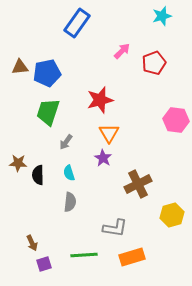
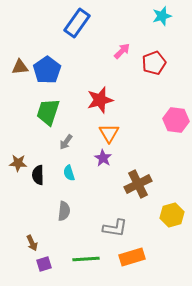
blue pentagon: moved 3 px up; rotated 24 degrees counterclockwise
gray semicircle: moved 6 px left, 9 px down
green line: moved 2 px right, 4 px down
